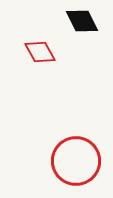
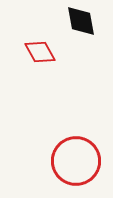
black diamond: moved 1 px left; rotated 16 degrees clockwise
